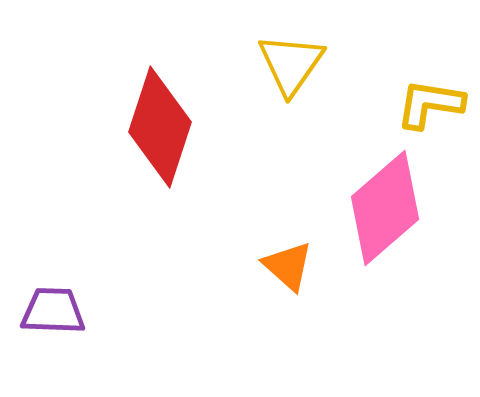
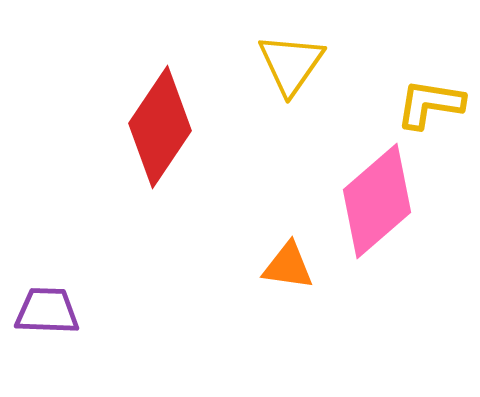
red diamond: rotated 16 degrees clockwise
pink diamond: moved 8 px left, 7 px up
orange triangle: rotated 34 degrees counterclockwise
purple trapezoid: moved 6 px left
